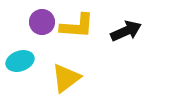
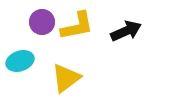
yellow L-shape: rotated 15 degrees counterclockwise
